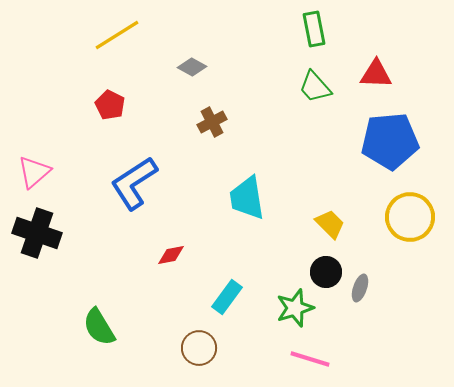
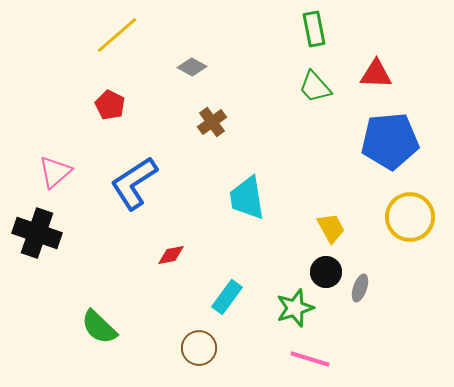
yellow line: rotated 9 degrees counterclockwise
brown cross: rotated 8 degrees counterclockwise
pink triangle: moved 21 px right
yellow trapezoid: moved 1 px right, 4 px down; rotated 16 degrees clockwise
green semicircle: rotated 15 degrees counterclockwise
